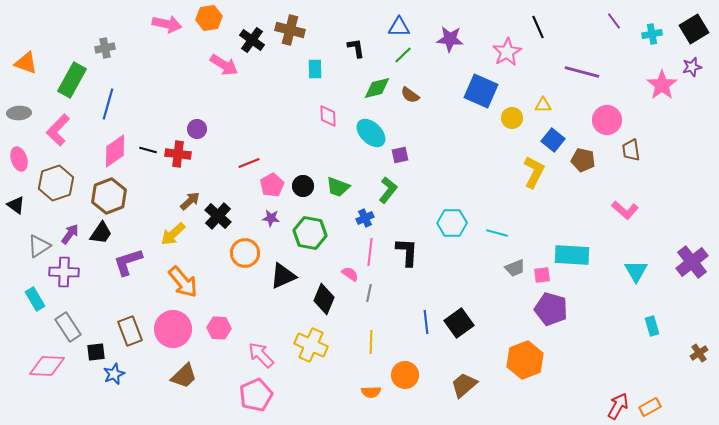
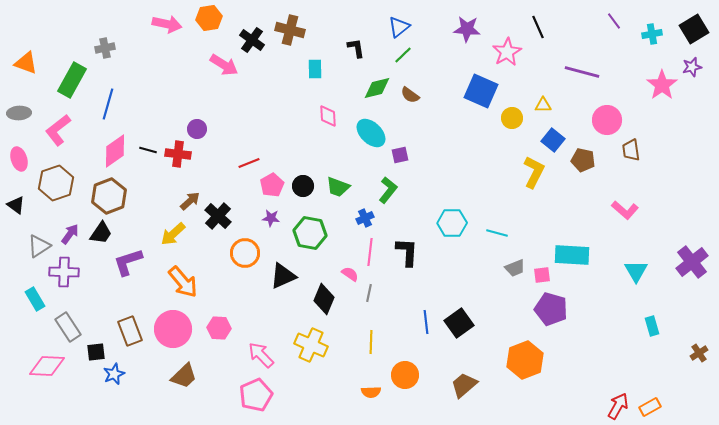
blue triangle at (399, 27): rotated 40 degrees counterclockwise
purple star at (450, 39): moved 17 px right, 10 px up
pink L-shape at (58, 130): rotated 8 degrees clockwise
